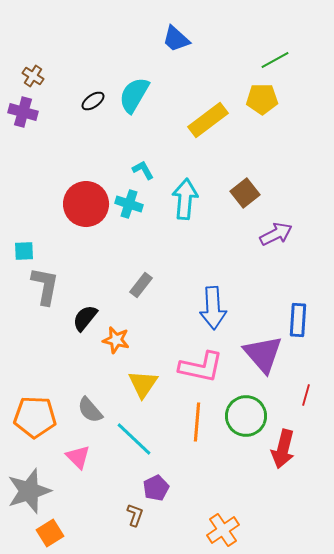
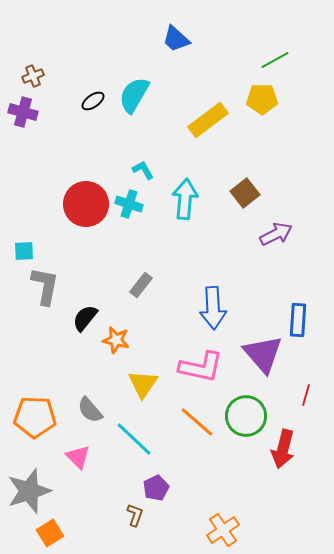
brown cross: rotated 35 degrees clockwise
orange line: rotated 54 degrees counterclockwise
